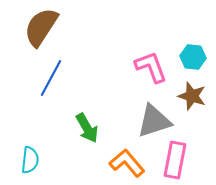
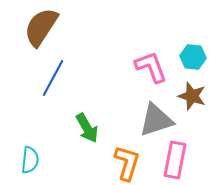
blue line: moved 2 px right
gray triangle: moved 2 px right, 1 px up
orange L-shape: rotated 57 degrees clockwise
